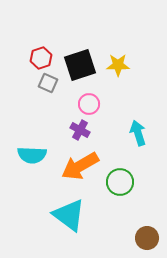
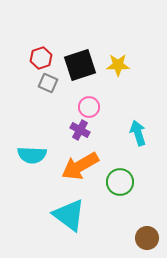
pink circle: moved 3 px down
